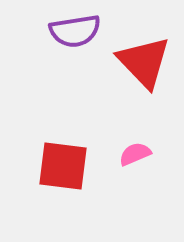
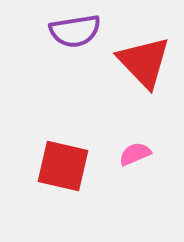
red square: rotated 6 degrees clockwise
